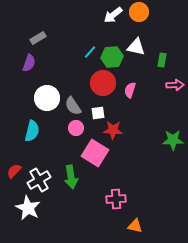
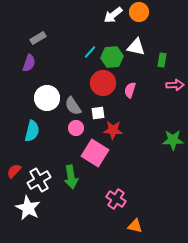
pink cross: rotated 36 degrees clockwise
